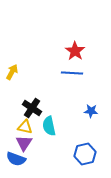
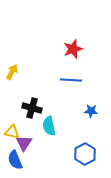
red star: moved 2 px left, 2 px up; rotated 18 degrees clockwise
blue line: moved 1 px left, 7 px down
black cross: rotated 18 degrees counterclockwise
yellow triangle: moved 13 px left, 5 px down
blue hexagon: rotated 15 degrees counterclockwise
blue semicircle: moved 1 px left, 1 px down; rotated 48 degrees clockwise
